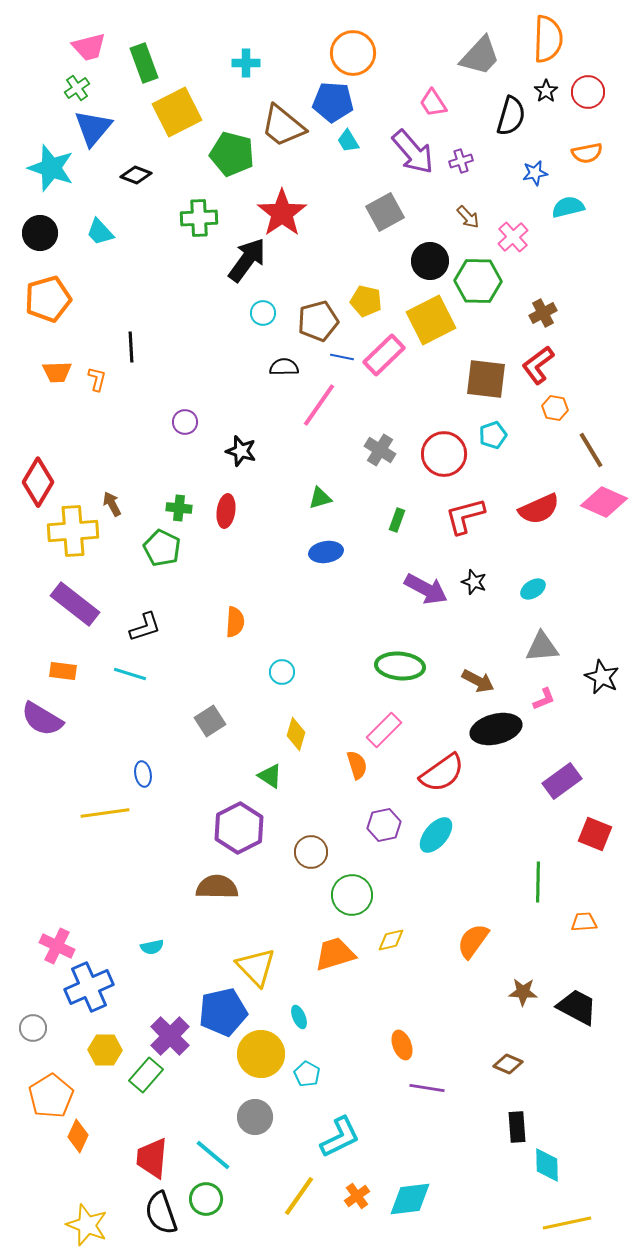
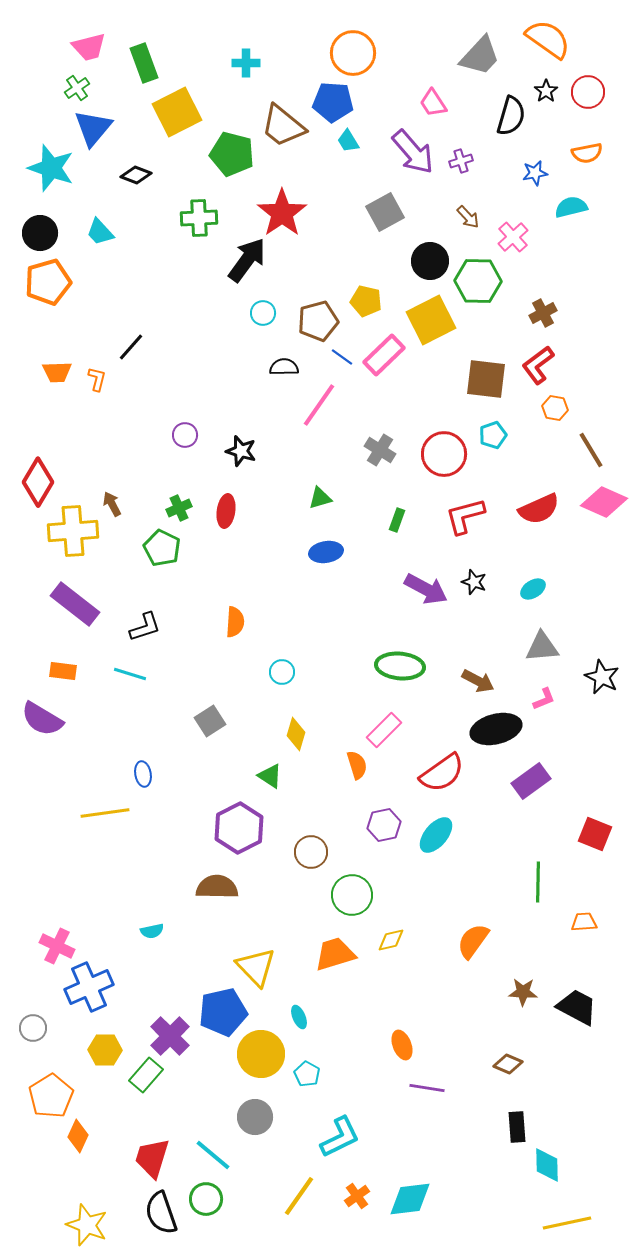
orange semicircle at (548, 39): rotated 57 degrees counterclockwise
cyan semicircle at (568, 207): moved 3 px right
orange pentagon at (48, 299): moved 17 px up
black line at (131, 347): rotated 44 degrees clockwise
blue line at (342, 357): rotated 25 degrees clockwise
purple circle at (185, 422): moved 13 px down
green cross at (179, 508): rotated 30 degrees counterclockwise
purple rectangle at (562, 781): moved 31 px left
cyan semicircle at (152, 947): moved 16 px up
red trapezoid at (152, 1158): rotated 12 degrees clockwise
